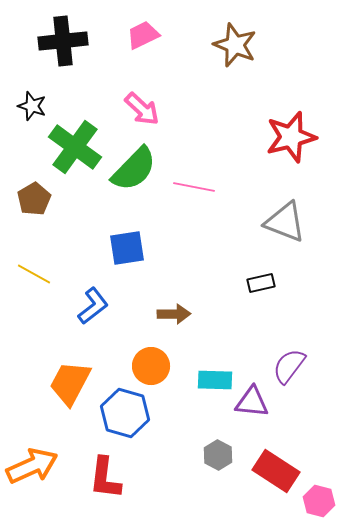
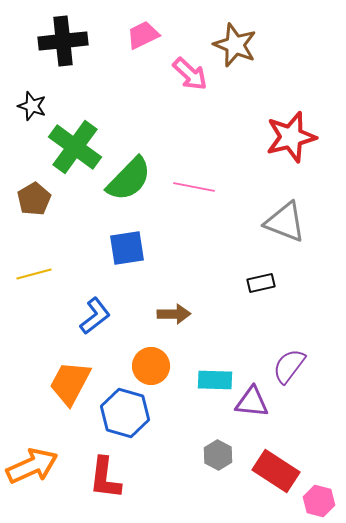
pink arrow: moved 48 px right, 35 px up
green semicircle: moved 5 px left, 10 px down
yellow line: rotated 44 degrees counterclockwise
blue L-shape: moved 2 px right, 10 px down
